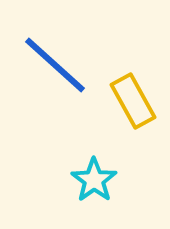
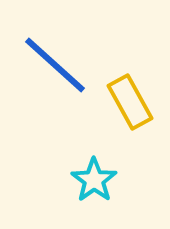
yellow rectangle: moved 3 px left, 1 px down
